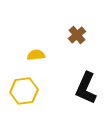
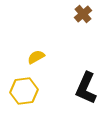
brown cross: moved 6 px right, 21 px up
yellow semicircle: moved 2 px down; rotated 24 degrees counterclockwise
